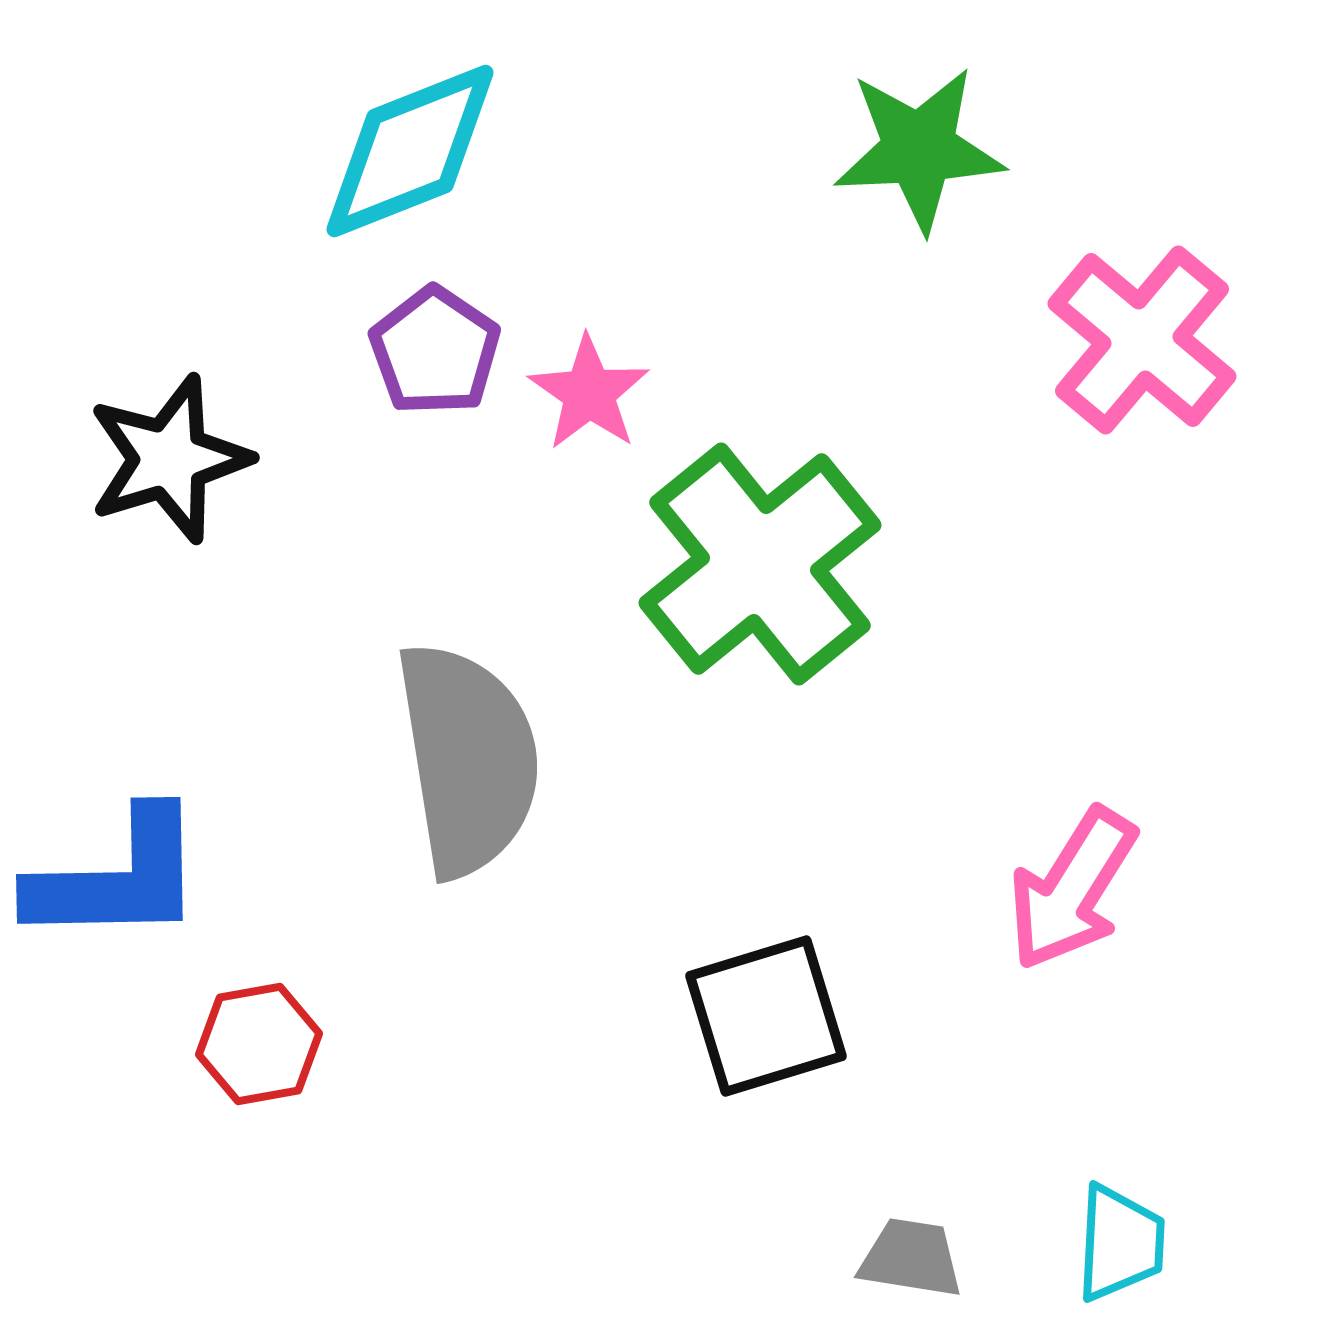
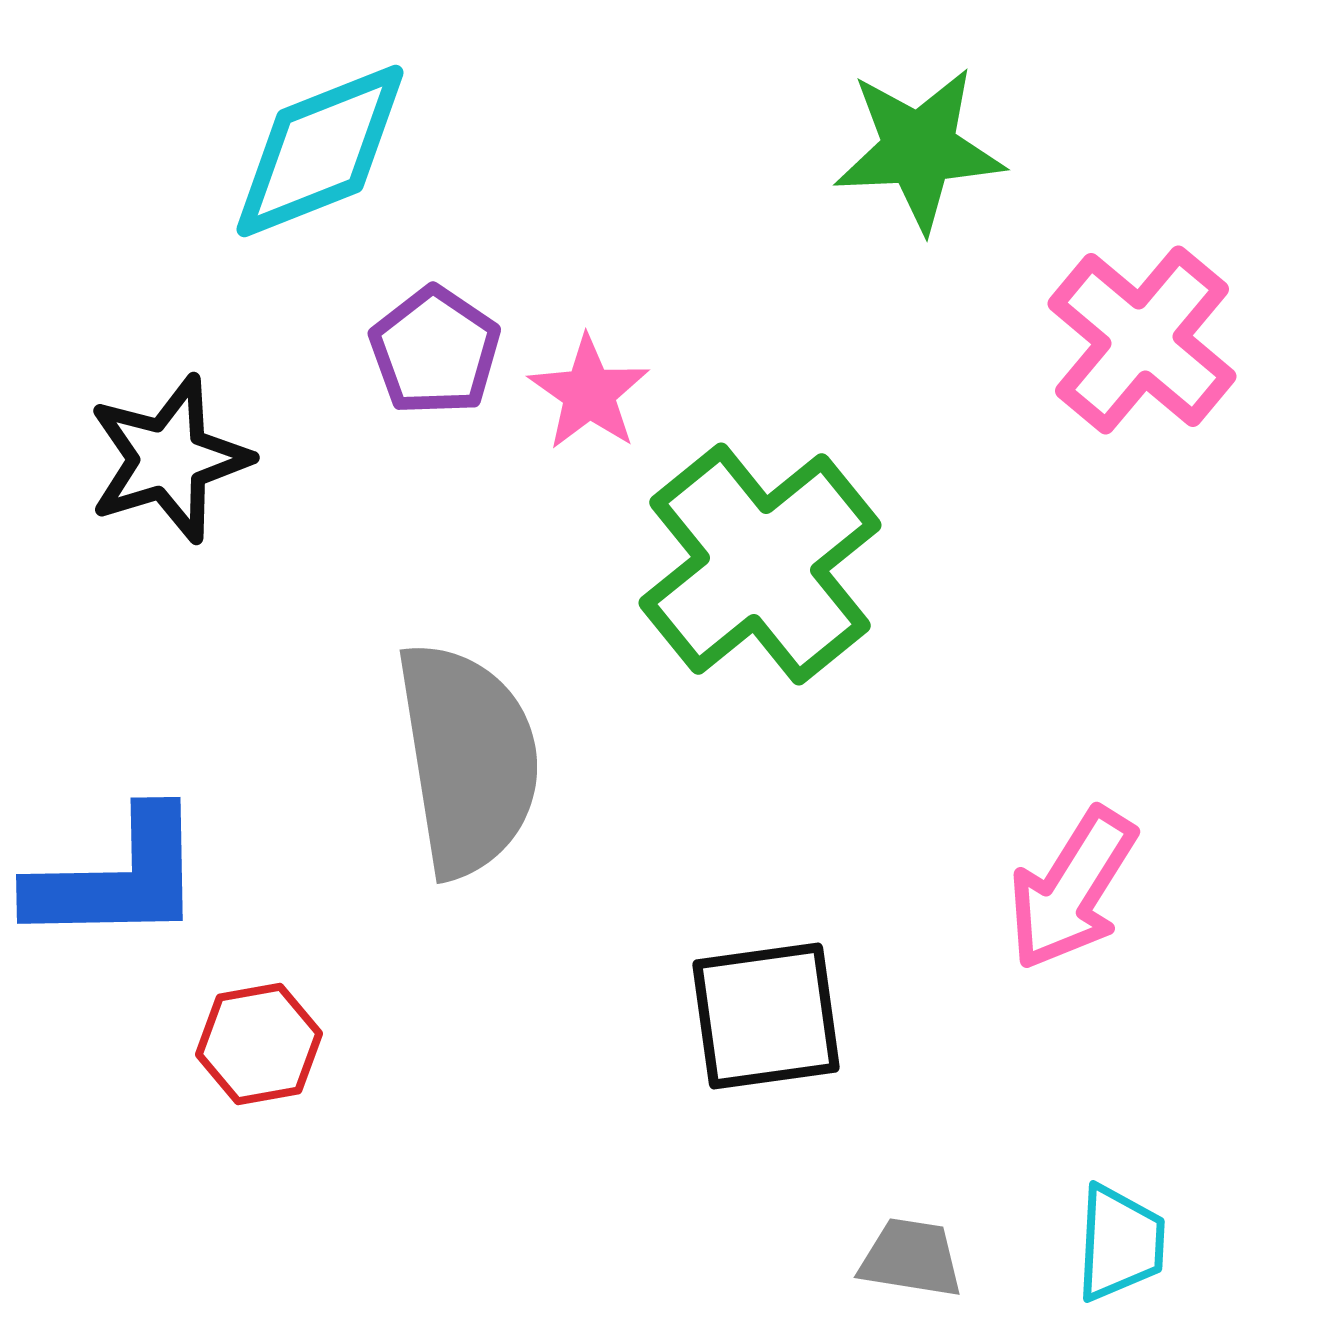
cyan diamond: moved 90 px left
black square: rotated 9 degrees clockwise
